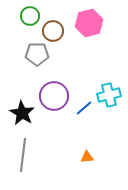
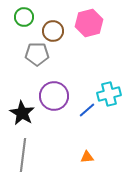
green circle: moved 6 px left, 1 px down
cyan cross: moved 1 px up
blue line: moved 3 px right, 2 px down
